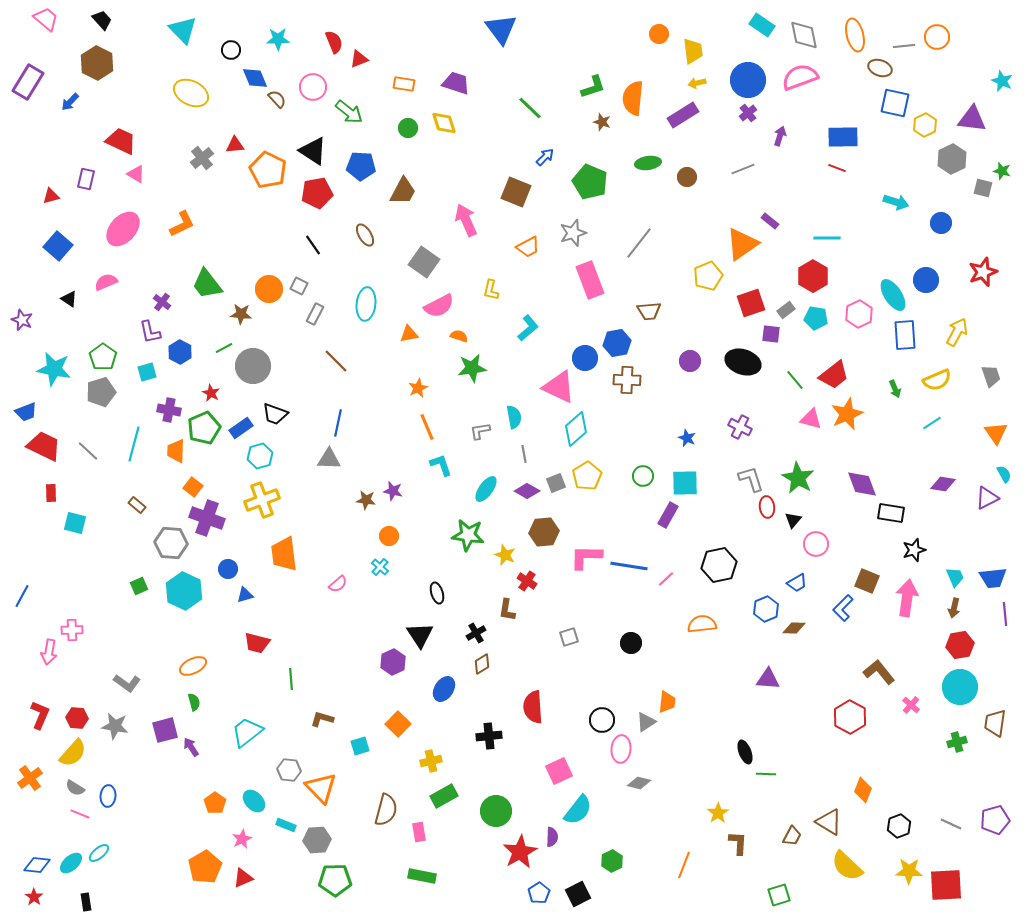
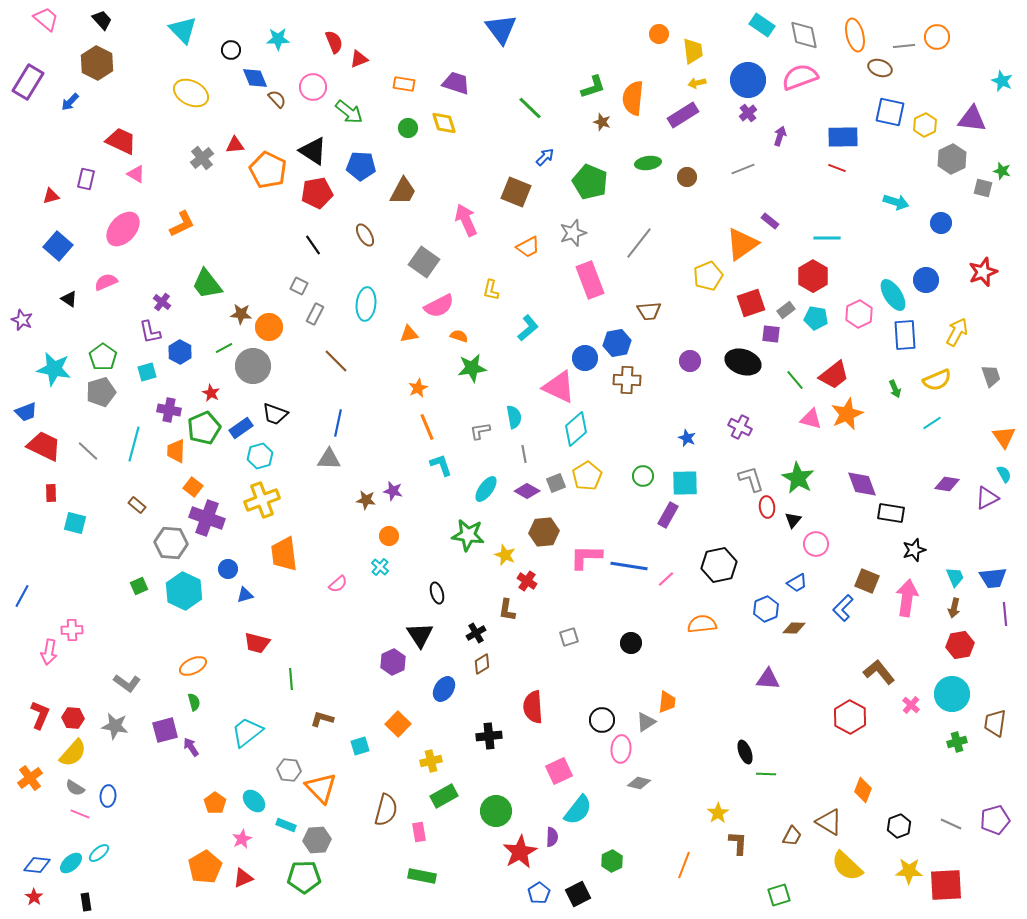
blue square at (895, 103): moved 5 px left, 9 px down
orange circle at (269, 289): moved 38 px down
orange triangle at (996, 433): moved 8 px right, 4 px down
purple diamond at (943, 484): moved 4 px right
cyan circle at (960, 687): moved 8 px left, 7 px down
red hexagon at (77, 718): moved 4 px left
green pentagon at (335, 880): moved 31 px left, 3 px up
